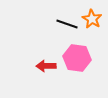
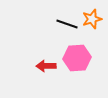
orange star: rotated 24 degrees clockwise
pink hexagon: rotated 12 degrees counterclockwise
